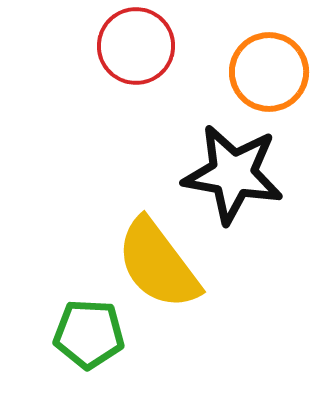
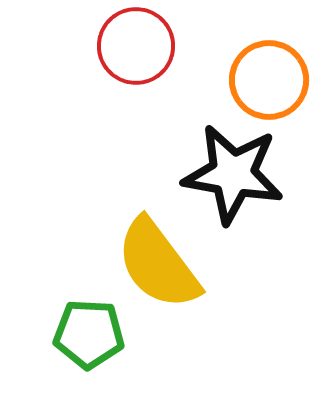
orange circle: moved 8 px down
